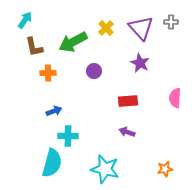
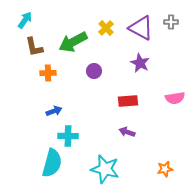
purple triangle: rotated 20 degrees counterclockwise
pink semicircle: rotated 102 degrees counterclockwise
